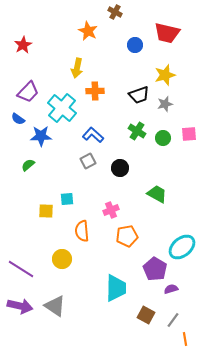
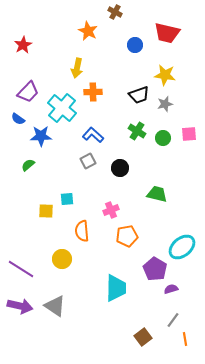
yellow star: rotated 25 degrees clockwise
orange cross: moved 2 px left, 1 px down
green trapezoid: rotated 15 degrees counterclockwise
brown square: moved 3 px left, 22 px down; rotated 24 degrees clockwise
